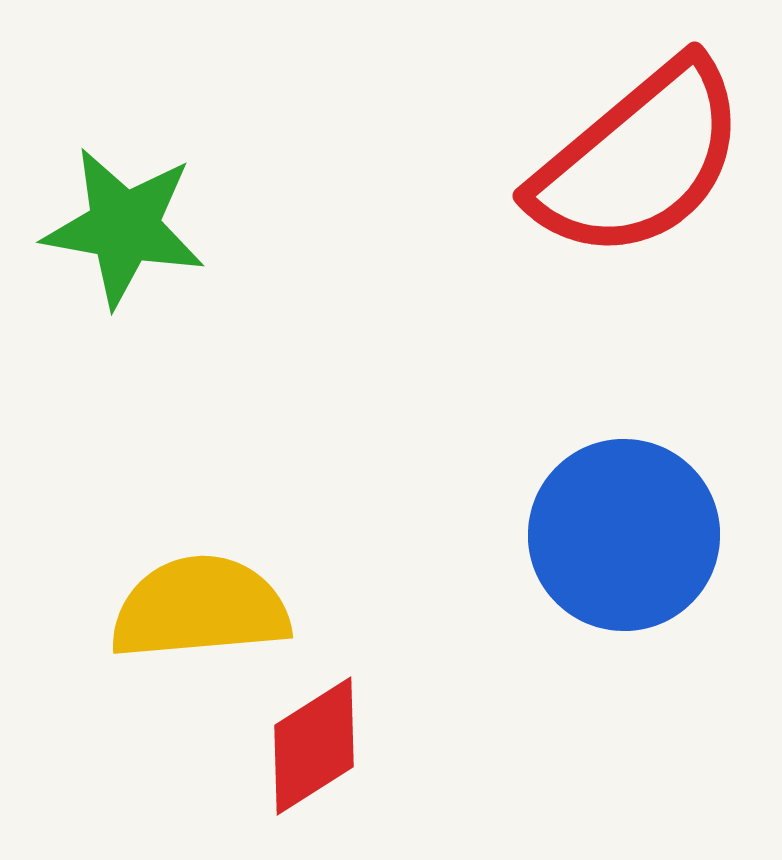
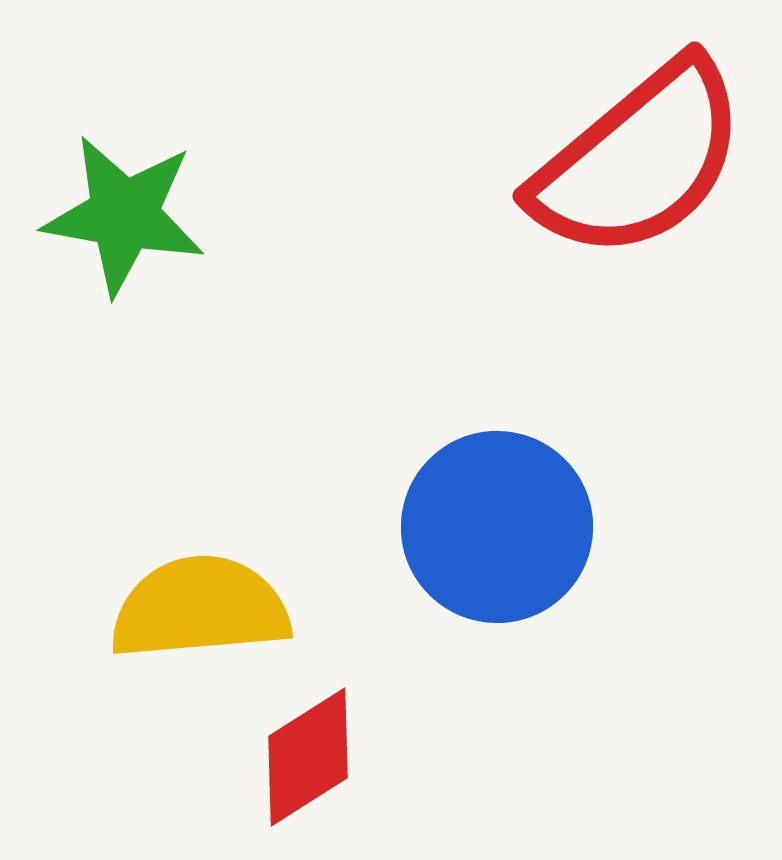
green star: moved 12 px up
blue circle: moved 127 px left, 8 px up
red diamond: moved 6 px left, 11 px down
